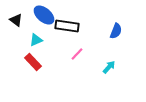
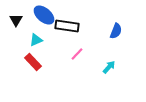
black triangle: rotated 24 degrees clockwise
